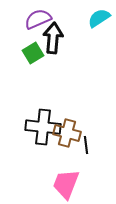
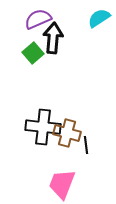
green square: rotated 10 degrees counterclockwise
pink trapezoid: moved 4 px left
